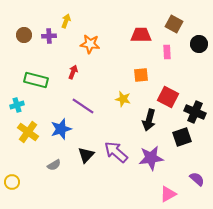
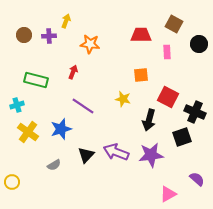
purple arrow: rotated 20 degrees counterclockwise
purple star: moved 3 px up
